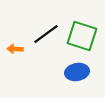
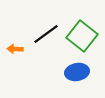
green square: rotated 20 degrees clockwise
